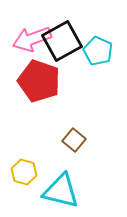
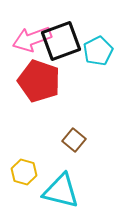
black square: moved 1 px left; rotated 9 degrees clockwise
cyan pentagon: rotated 20 degrees clockwise
